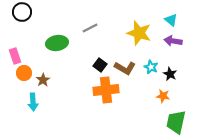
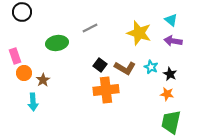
orange star: moved 4 px right, 2 px up
green trapezoid: moved 5 px left
